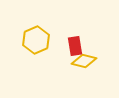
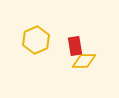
yellow diamond: rotated 15 degrees counterclockwise
